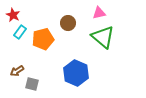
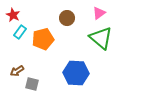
pink triangle: rotated 24 degrees counterclockwise
brown circle: moved 1 px left, 5 px up
green triangle: moved 2 px left, 1 px down
blue hexagon: rotated 20 degrees counterclockwise
